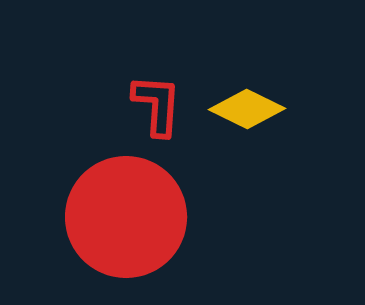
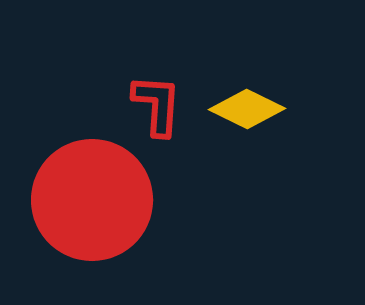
red circle: moved 34 px left, 17 px up
